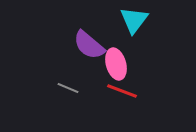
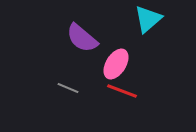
cyan triangle: moved 14 px right, 1 px up; rotated 12 degrees clockwise
purple semicircle: moved 7 px left, 7 px up
pink ellipse: rotated 48 degrees clockwise
